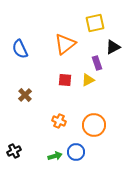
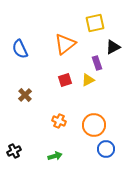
red square: rotated 24 degrees counterclockwise
blue circle: moved 30 px right, 3 px up
